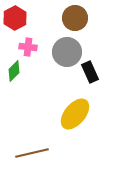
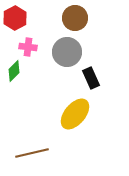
black rectangle: moved 1 px right, 6 px down
